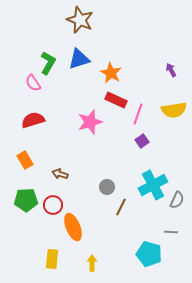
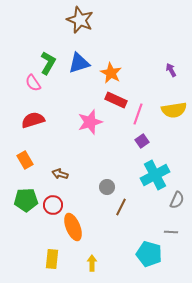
blue triangle: moved 4 px down
cyan cross: moved 2 px right, 10 px up
